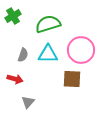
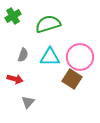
pink circle: moved 1 px left, 7 px down
cyan triangle: moved 2 px right, 3 px down
brown square: rotated 30 degrees clockwise
